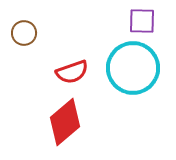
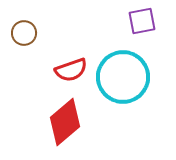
purple square: rotated 12 degrees counterclockwise
cyan circle: moved 10 px left, 9 px down
red semicircle: moved 1 px left, 2 px up
